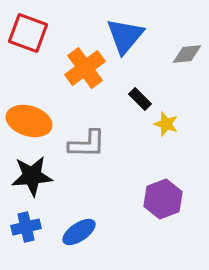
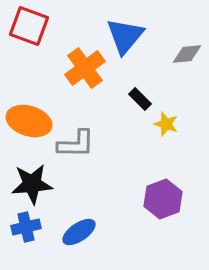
red square: moved 1 px right, 7 px up
gray L-shape: moved 11 px left
black star: moved 8 px down
